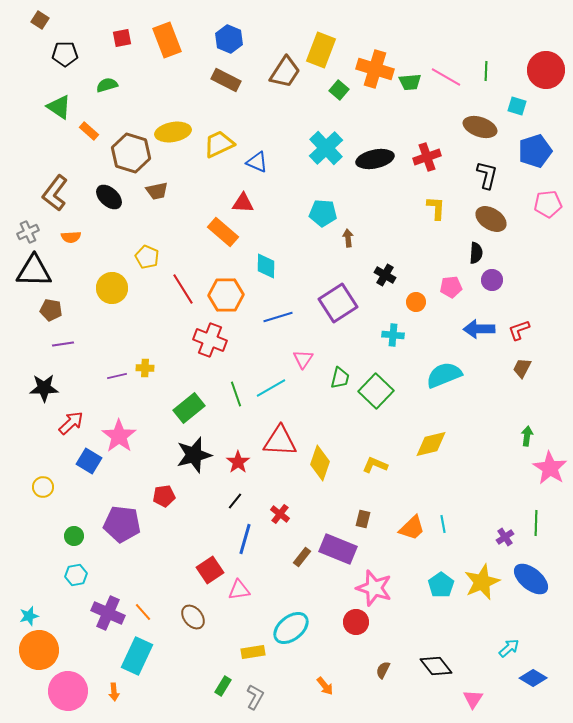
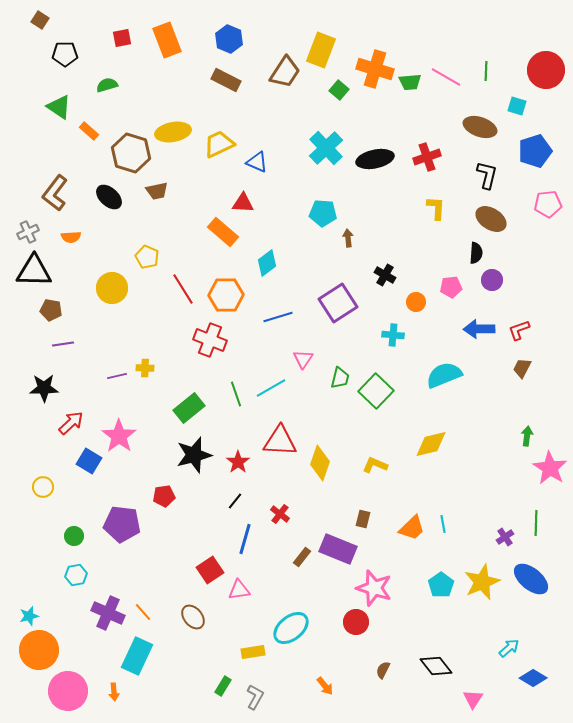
cyan diamond at (266, 266): moved 1 px right, 3 px up; rotated 52 degrees clockwise
